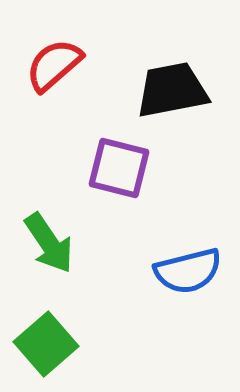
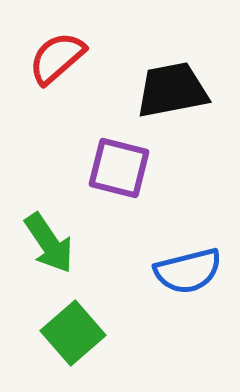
red semicircle: moved 3 px right, 7 px up
green square: moved 27 px right, 11 px up
